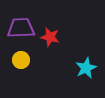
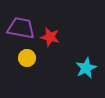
purple trapezoid: rotated 12 degrees clockwise
yellow circle: moved 6 px right, 2 px up
